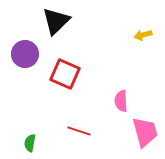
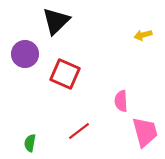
red line: rotated 55 degrees counterclockwise
